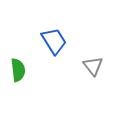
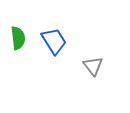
green semicircle: moved 32 px up
